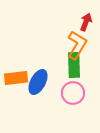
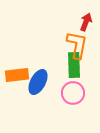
orange L-shape: rotated 20 degrees counterclockwise
orange rectangle: moved 1 px right, 3 px up
